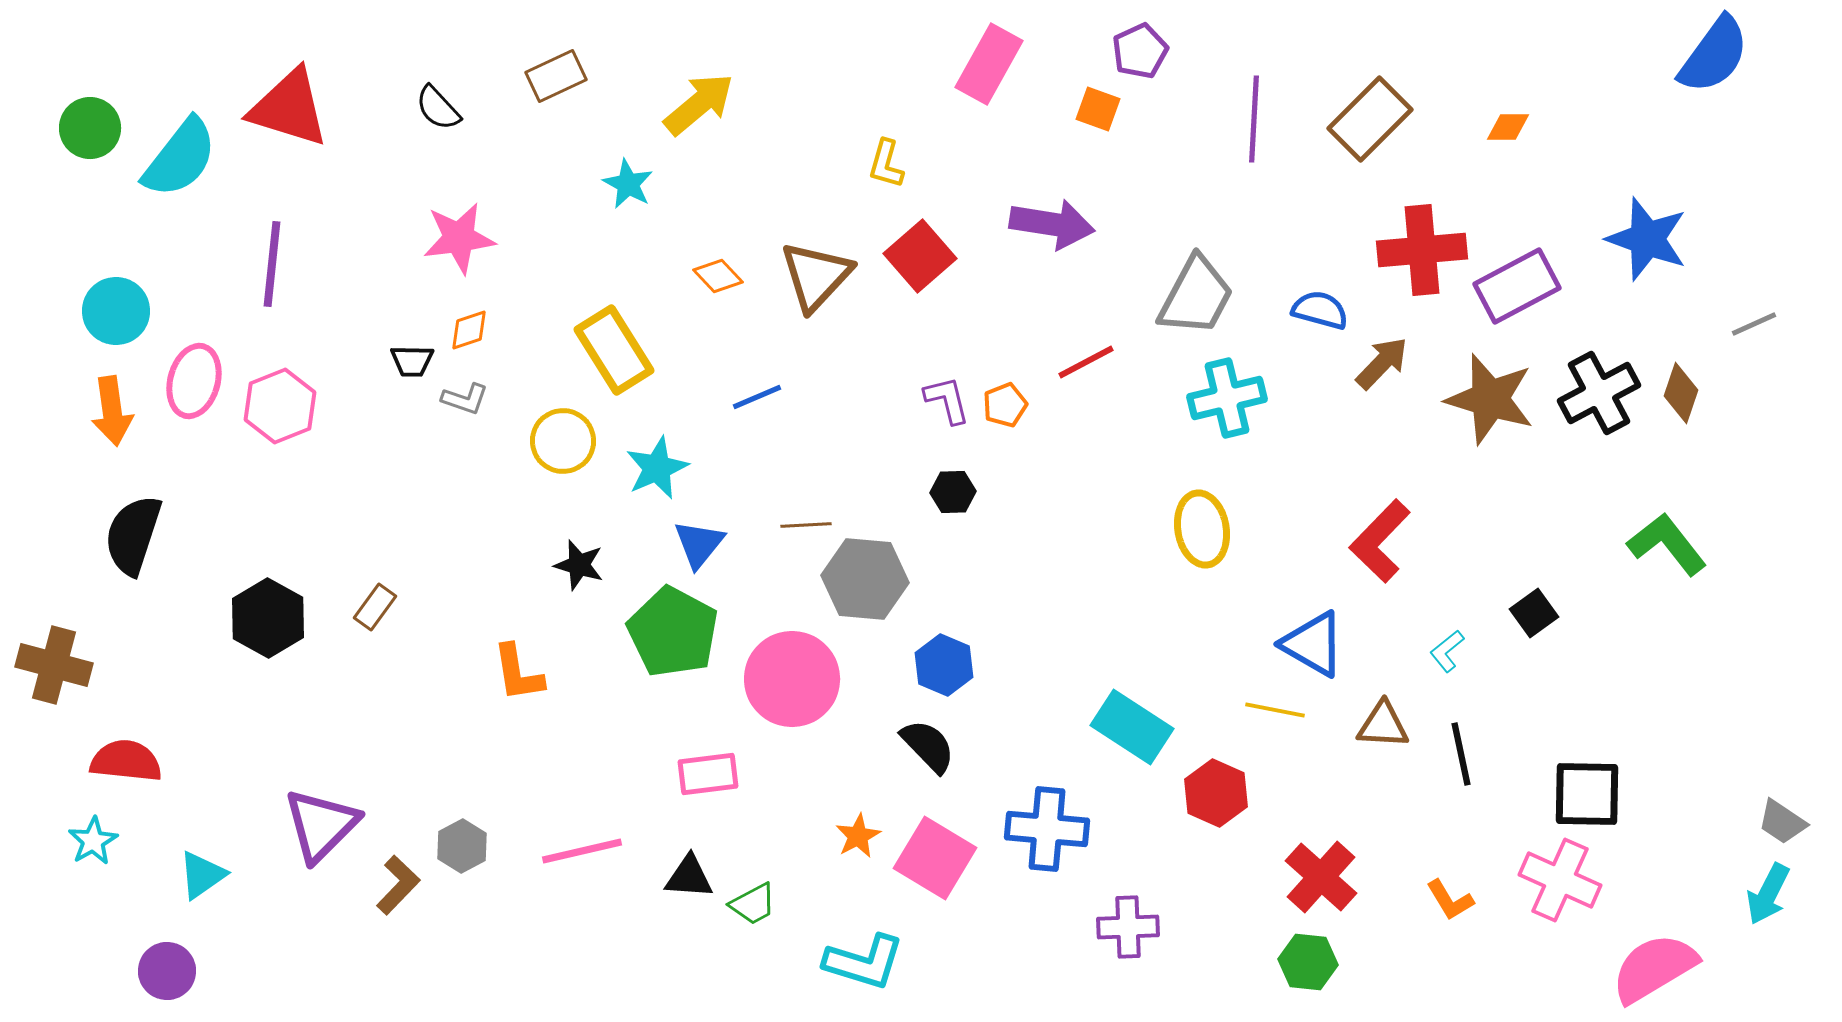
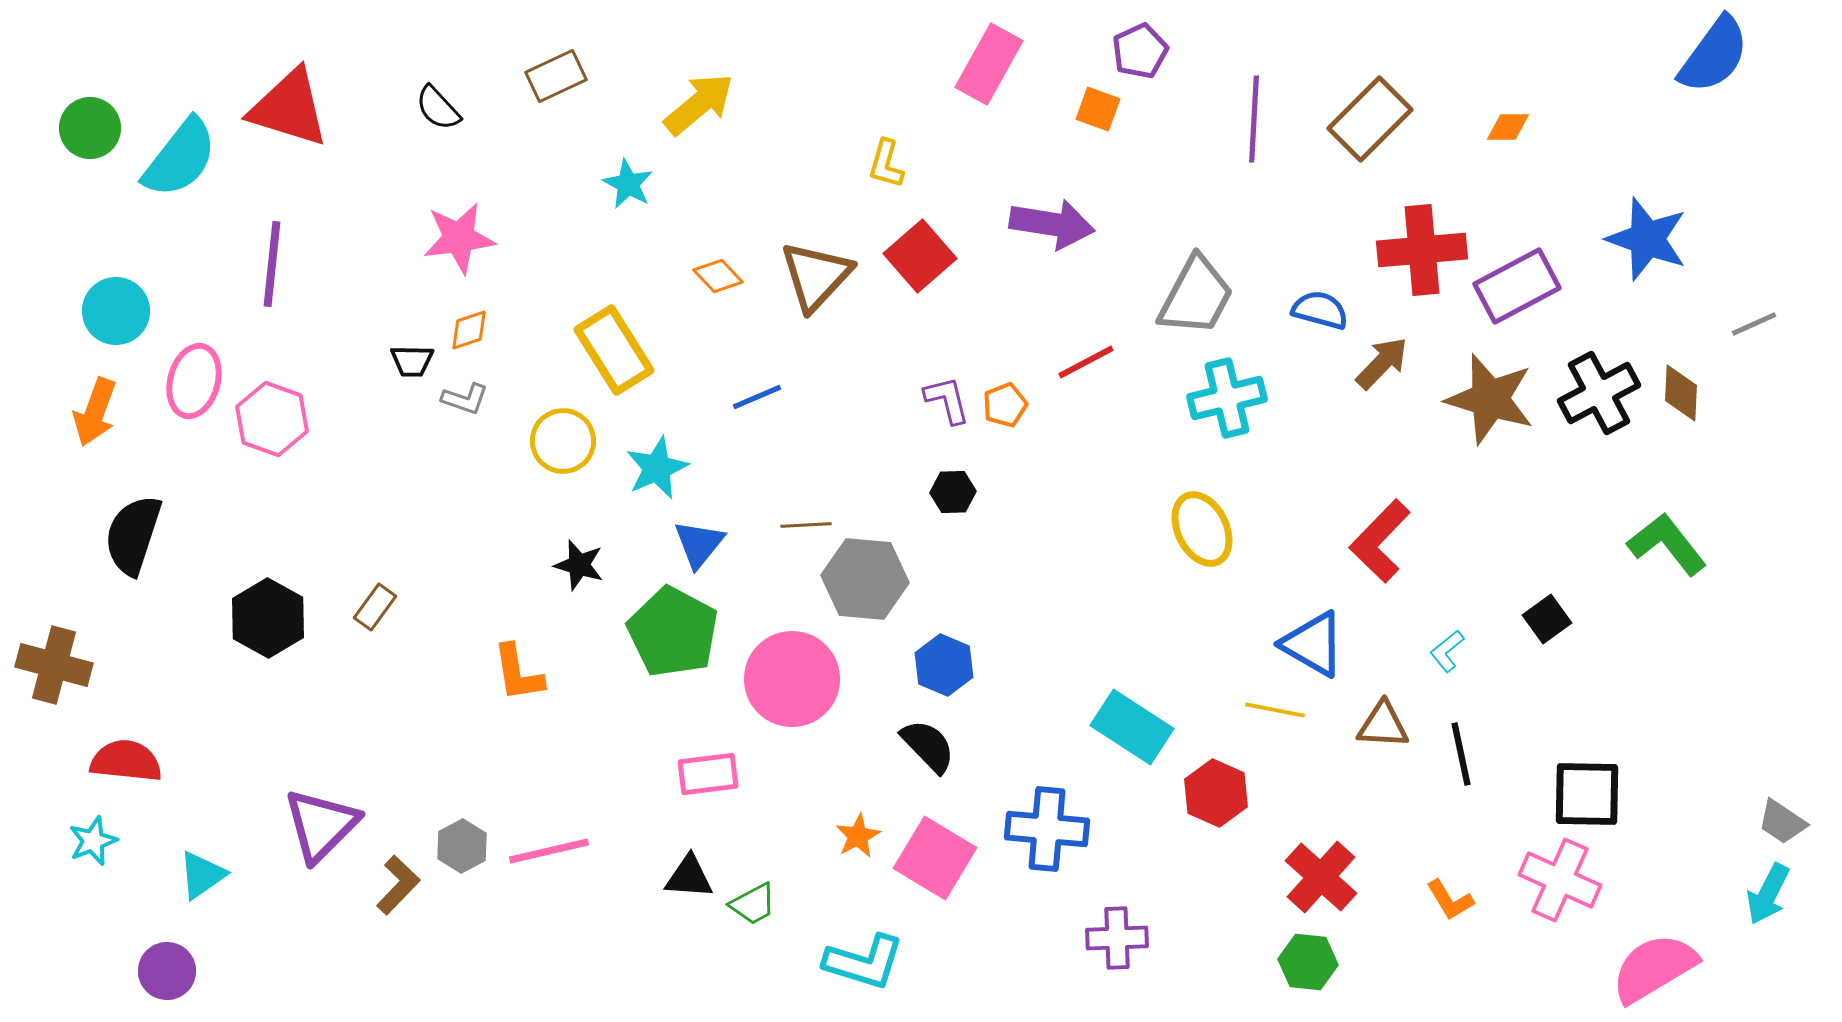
brown diamond at (1681, 393): rotated 16 degrees counterclockwise
pink hexagon at (280, 406): moved 8 px left, 13 px down; rotated 18 degrees counterclockwise
orange arrow at (112, 411): moved 17 px left, 1 px down; rotated 28 degrees clockwise
yellow ellipse at (1202, 529): rotated 16 degrees counterclockwise
black square at (1534, 613): moved 13 px right, 6 px down
cyan star at (93, 841): rotated 9 degrees clockwise
pink line at (582, 851): moved 33 px left
purple cross at (1128, 927): moved 11 px left, 11 px down
